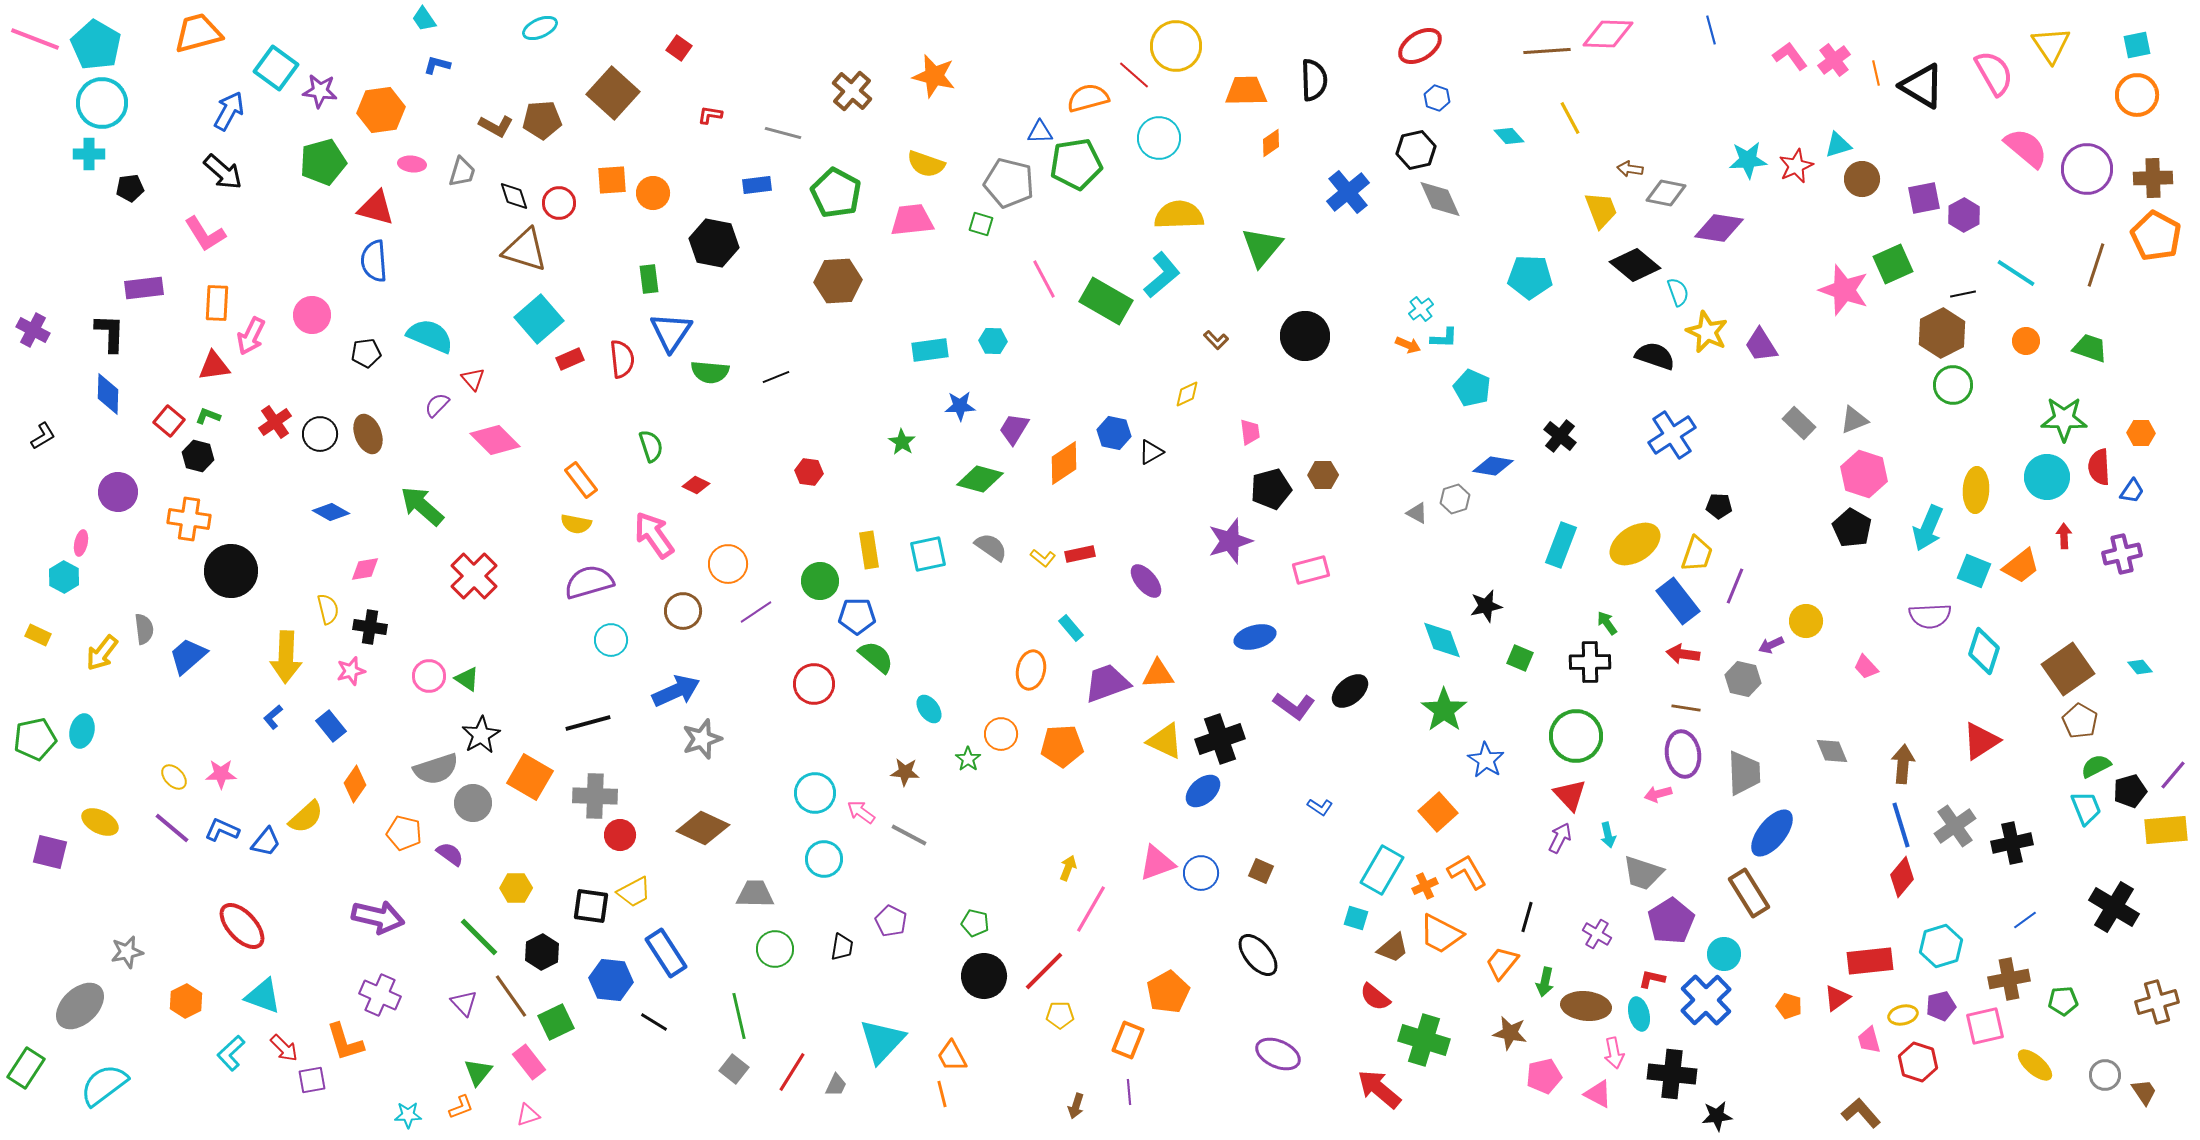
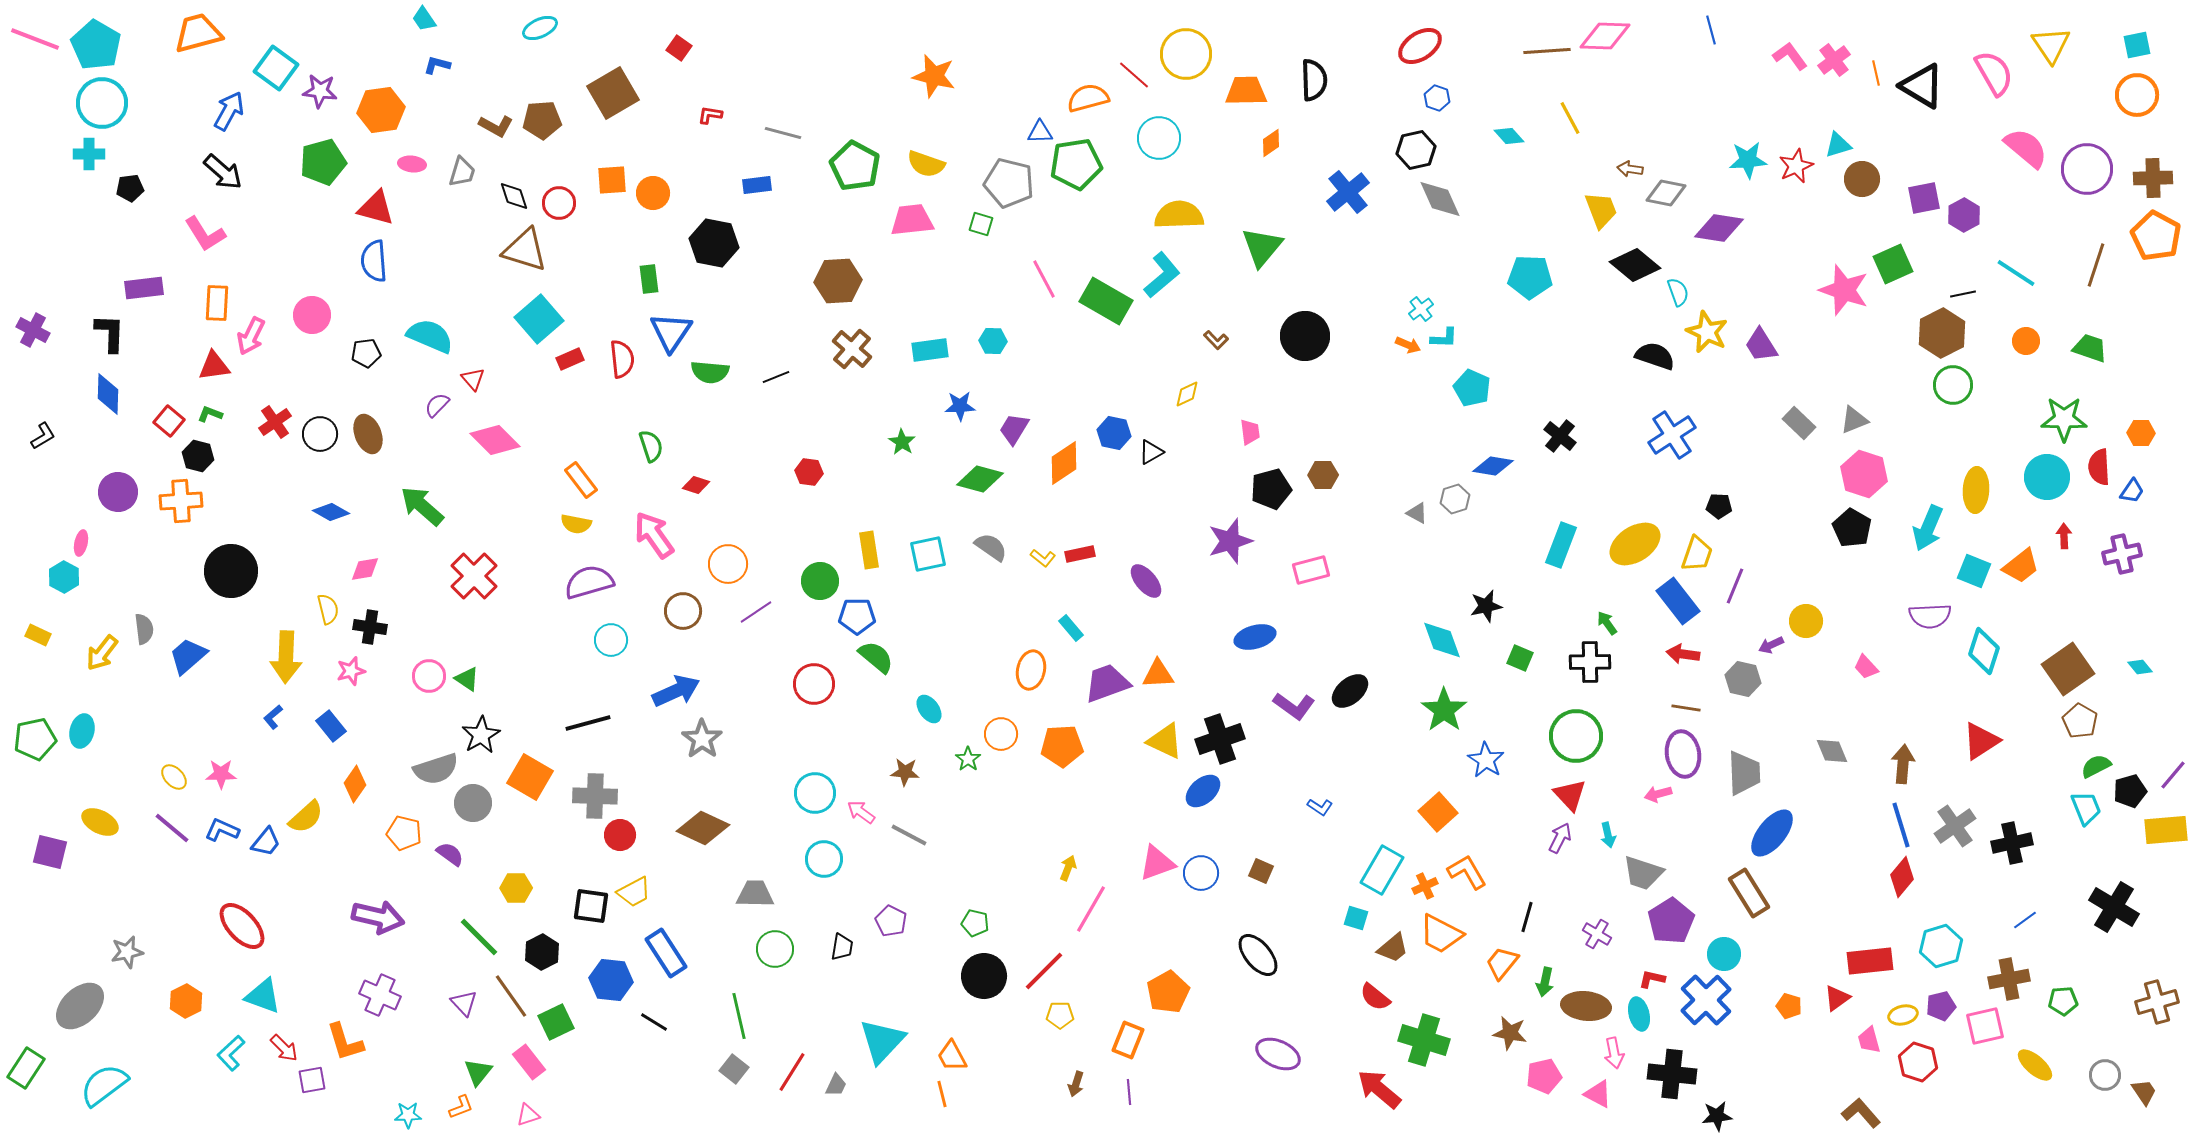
pink diamond at (1608, 34): moved 3 px left, 2 px down
yellow circle at (1176, 46): moved 10 px right, 8 px down
brown cross at (852, 91): moved 258 px down
brown square at (613, 93): rotated 18 degrees clockwise
green pentagon at (836, 193): moved 19 px right, 27 px up
green L-shape at (208, 416): moved 2 px right, 2 px up
red diamond at (696, 485): rotated 8 degrees counterclockwise
orange cross at (189, 519): moved 8 px left, 18 px up; rotated 12 degrees counterclockwise
gray star at (702, 739): rotated 18 degrees counterclockwise
brown arrow at (1076, 1106): moved 22 px up
